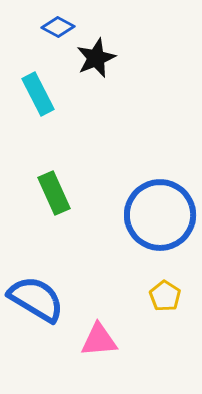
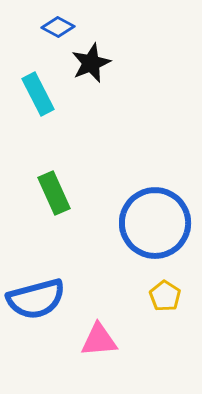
black star: moved 5 px left, 5 px down
blue circle: moved 5 px left, 8 px down
blue semicircle: rotated 134 degrees clockwise
